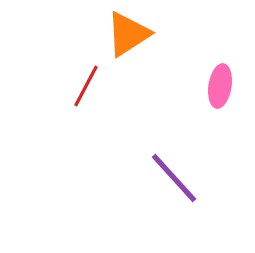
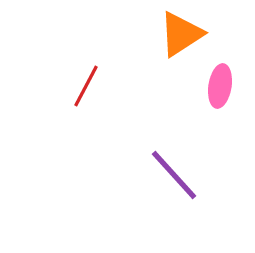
orange triangle: moved 53 px right
purple line: moved 3 px up
